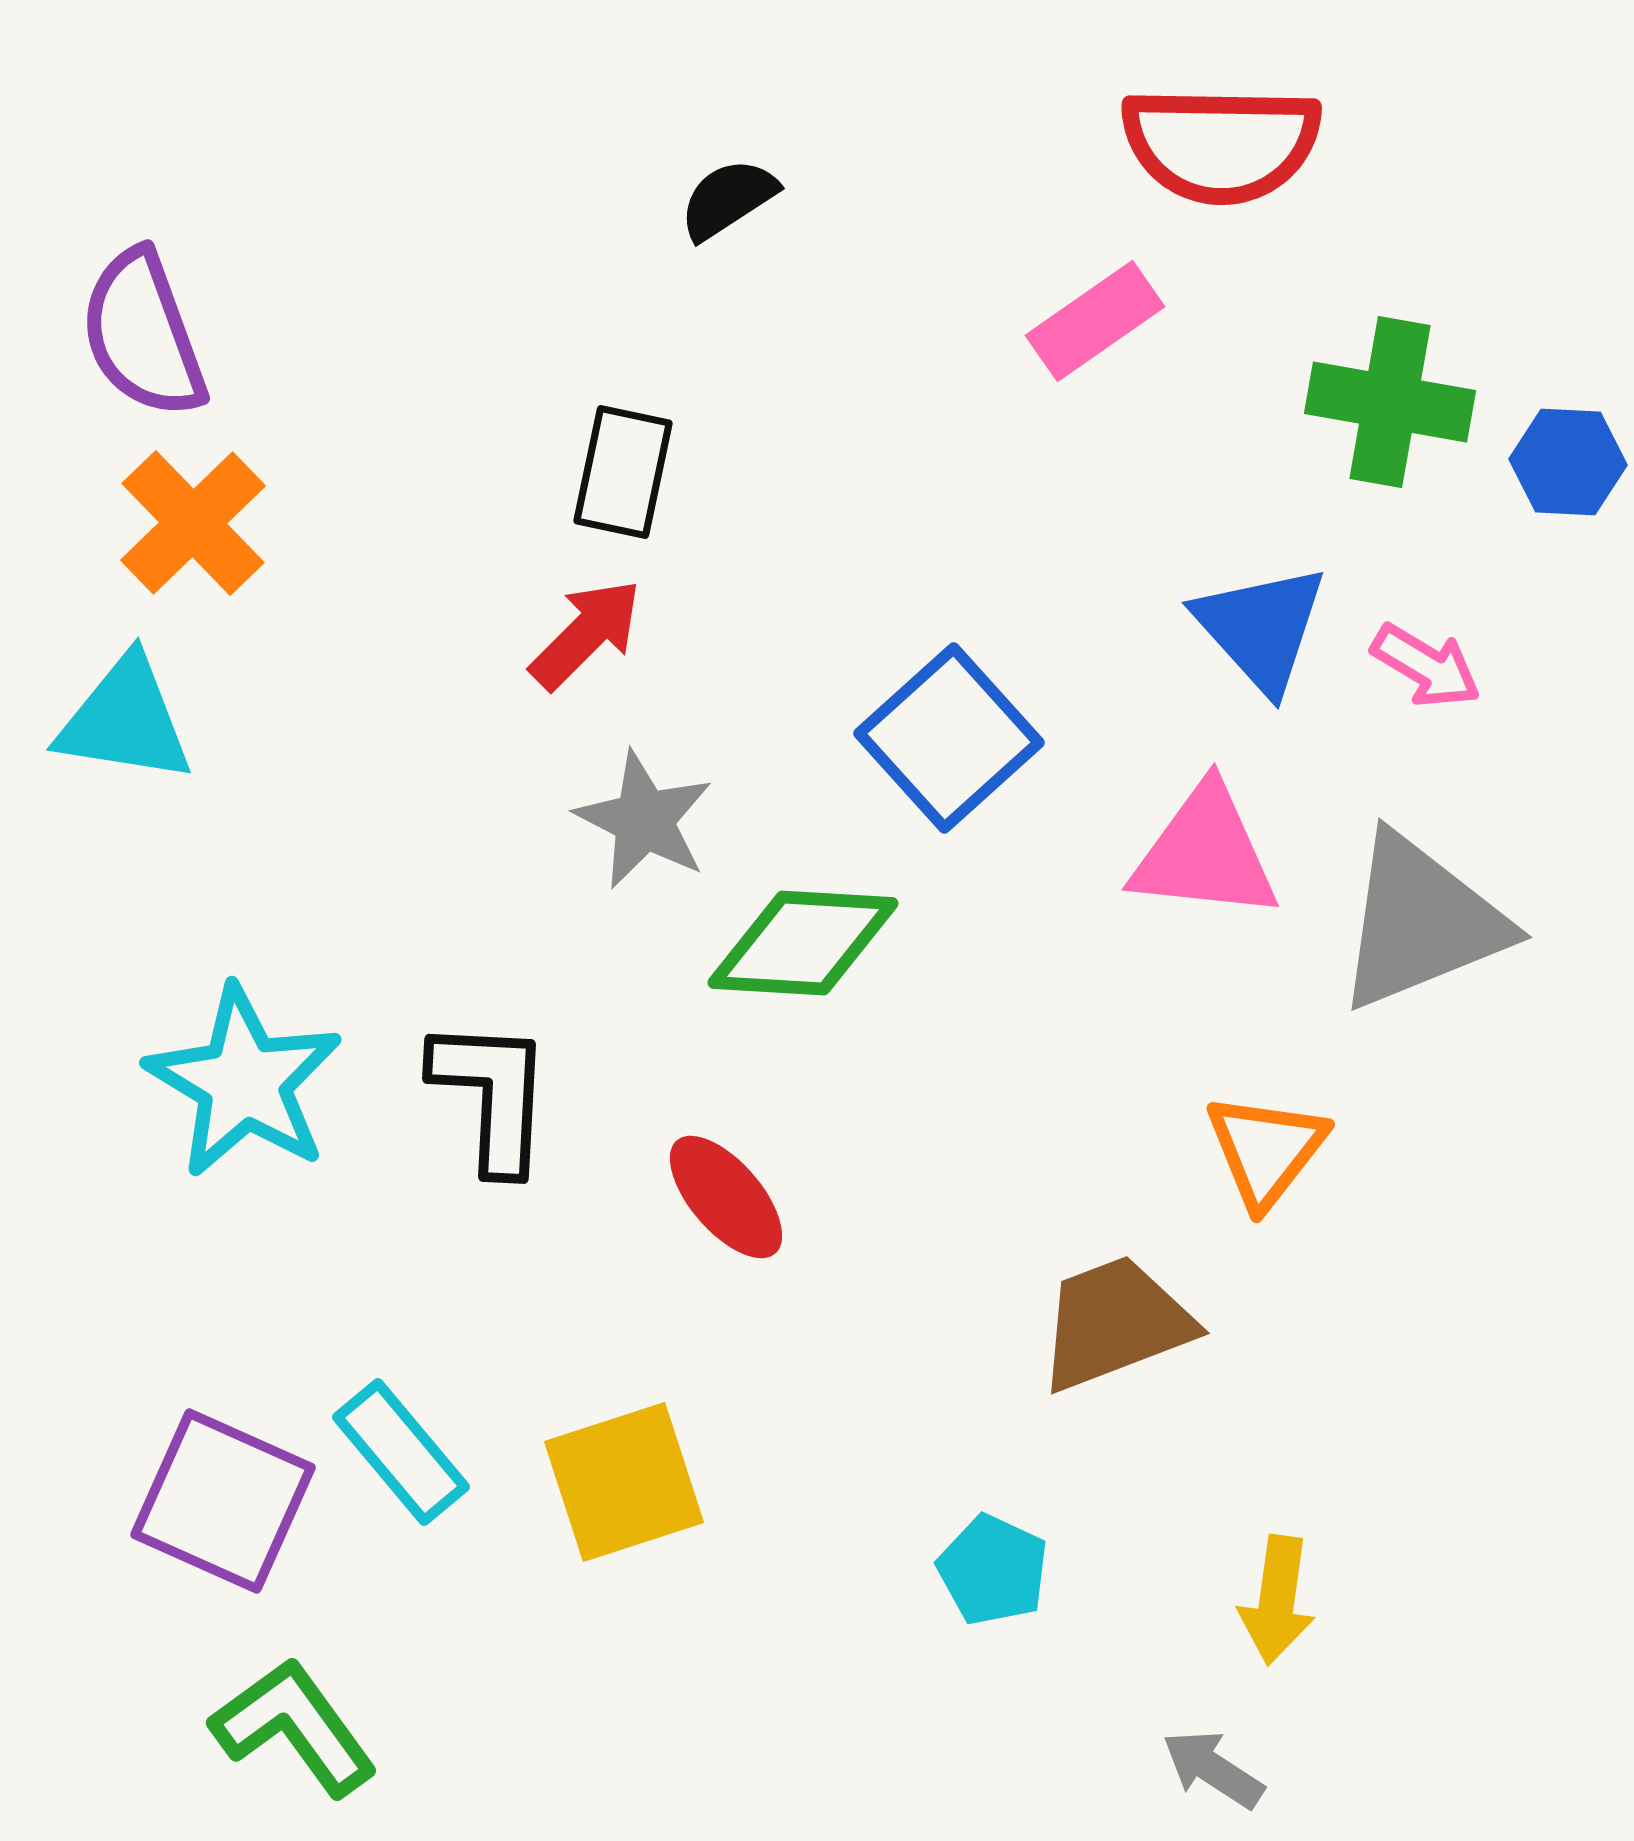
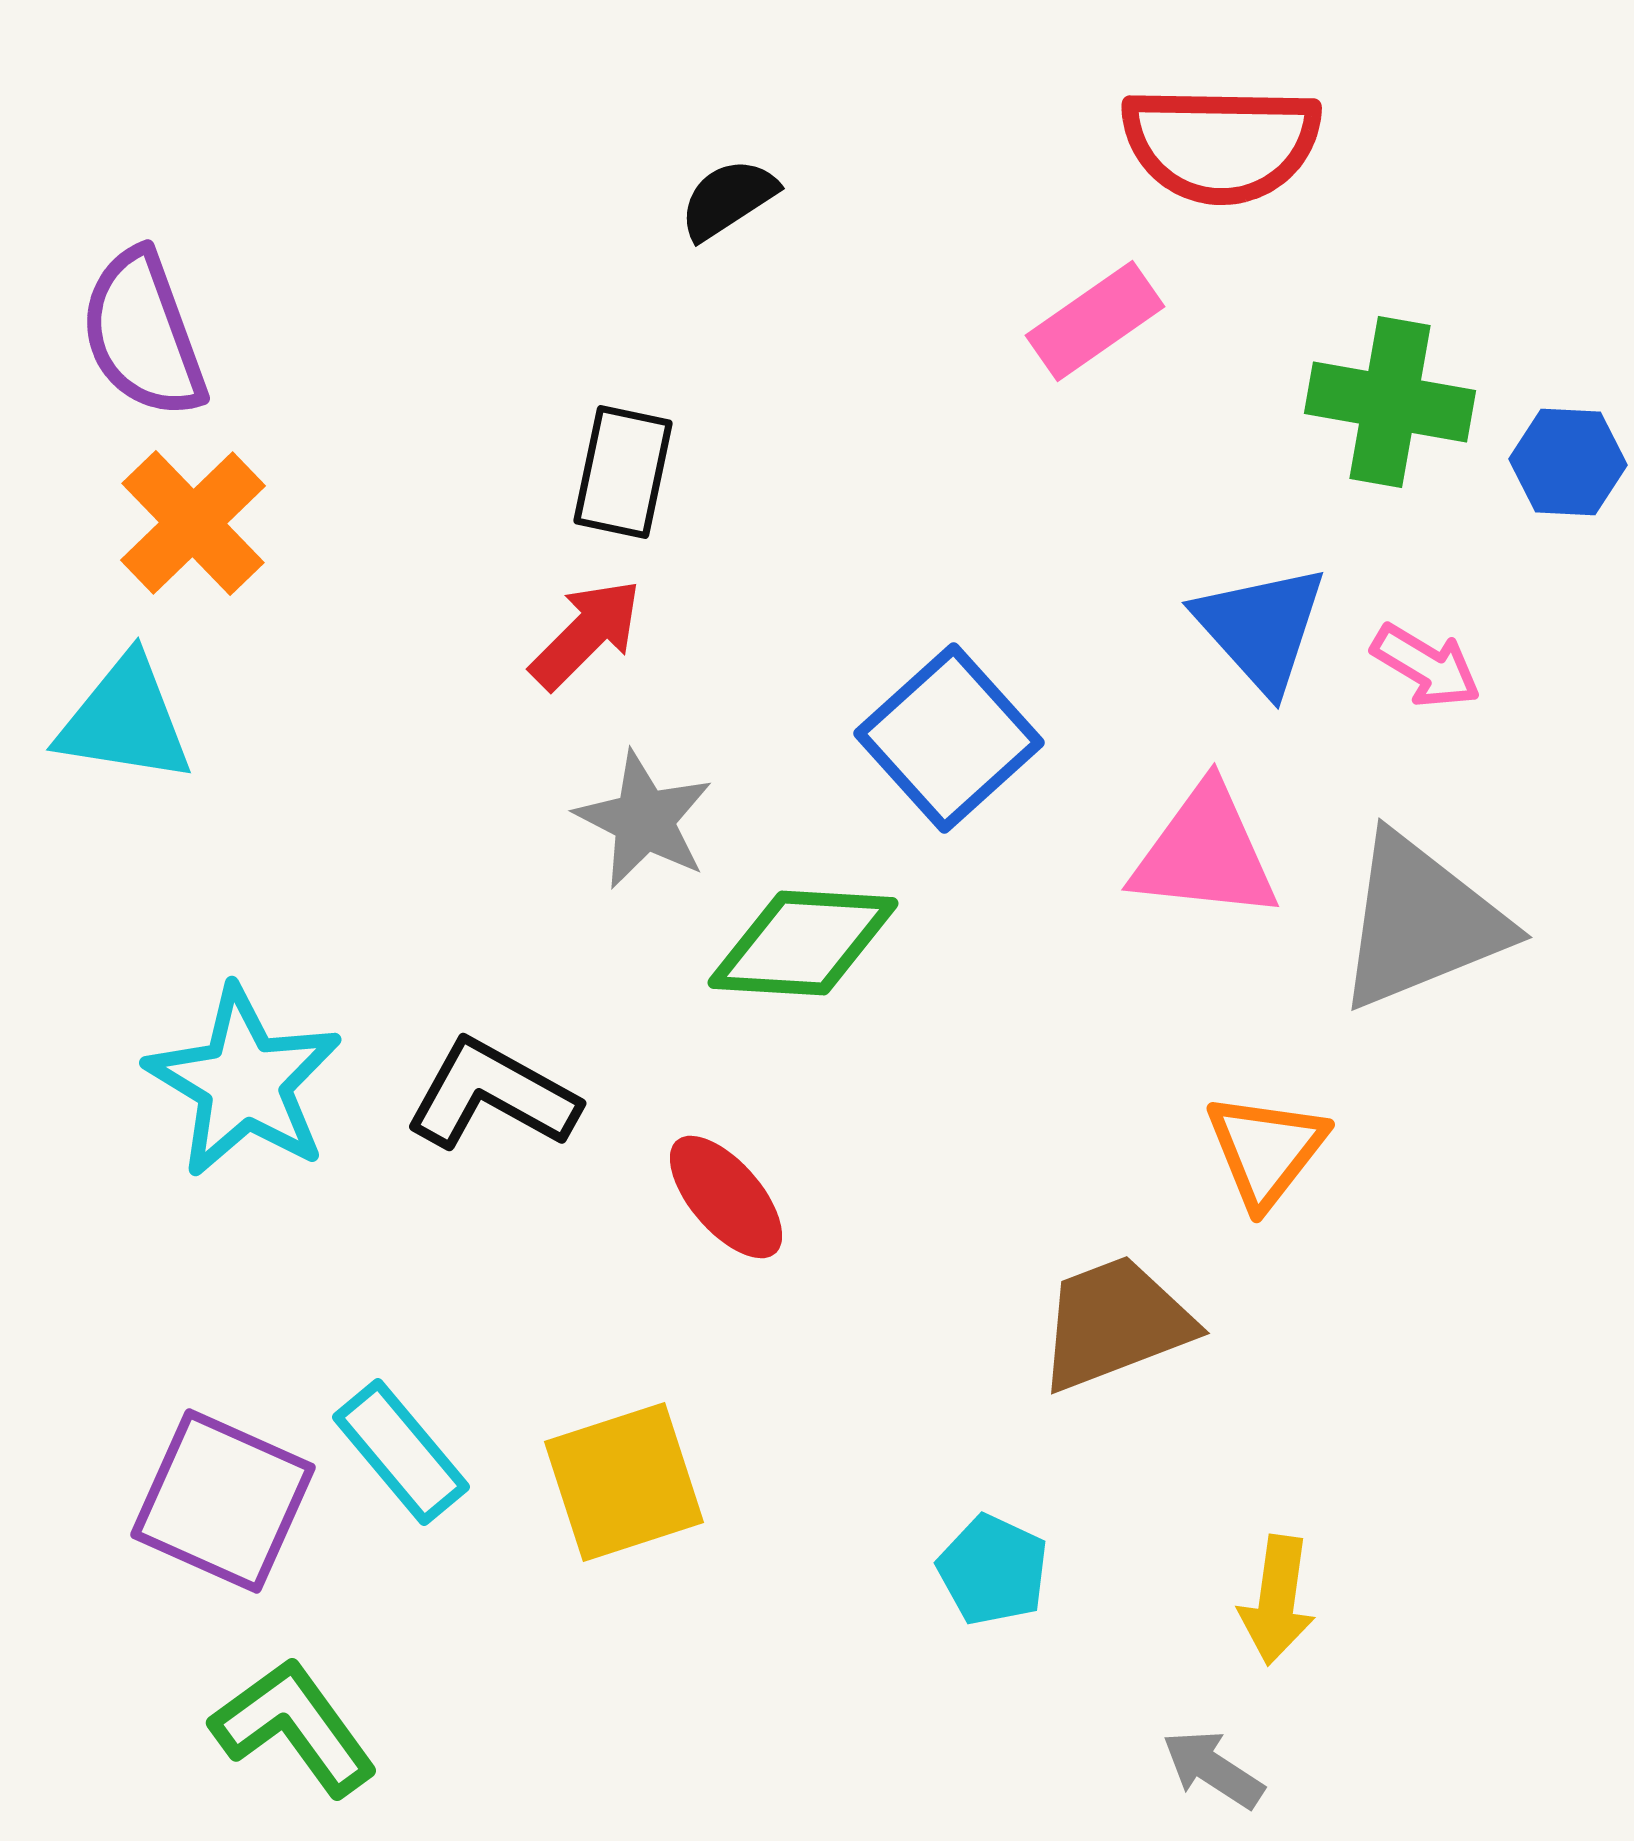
black L-shape: rotated 64 degrees counterclockwise
